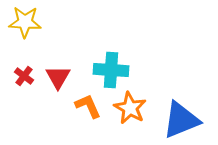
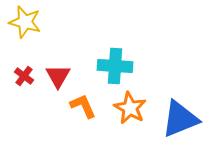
yellow star: rotated 12 degrees clockwise
cyan cross: moved 4 px right, 4 px up
red triangle: moved 1 px up
orange L-shape: moved 5 px left
blue triangle: moved 1 px left, 1 px up
